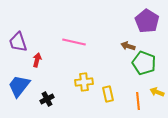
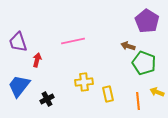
pink line: moved 1 px left, 1 px up; rotated 25 degrees counterclockwise
